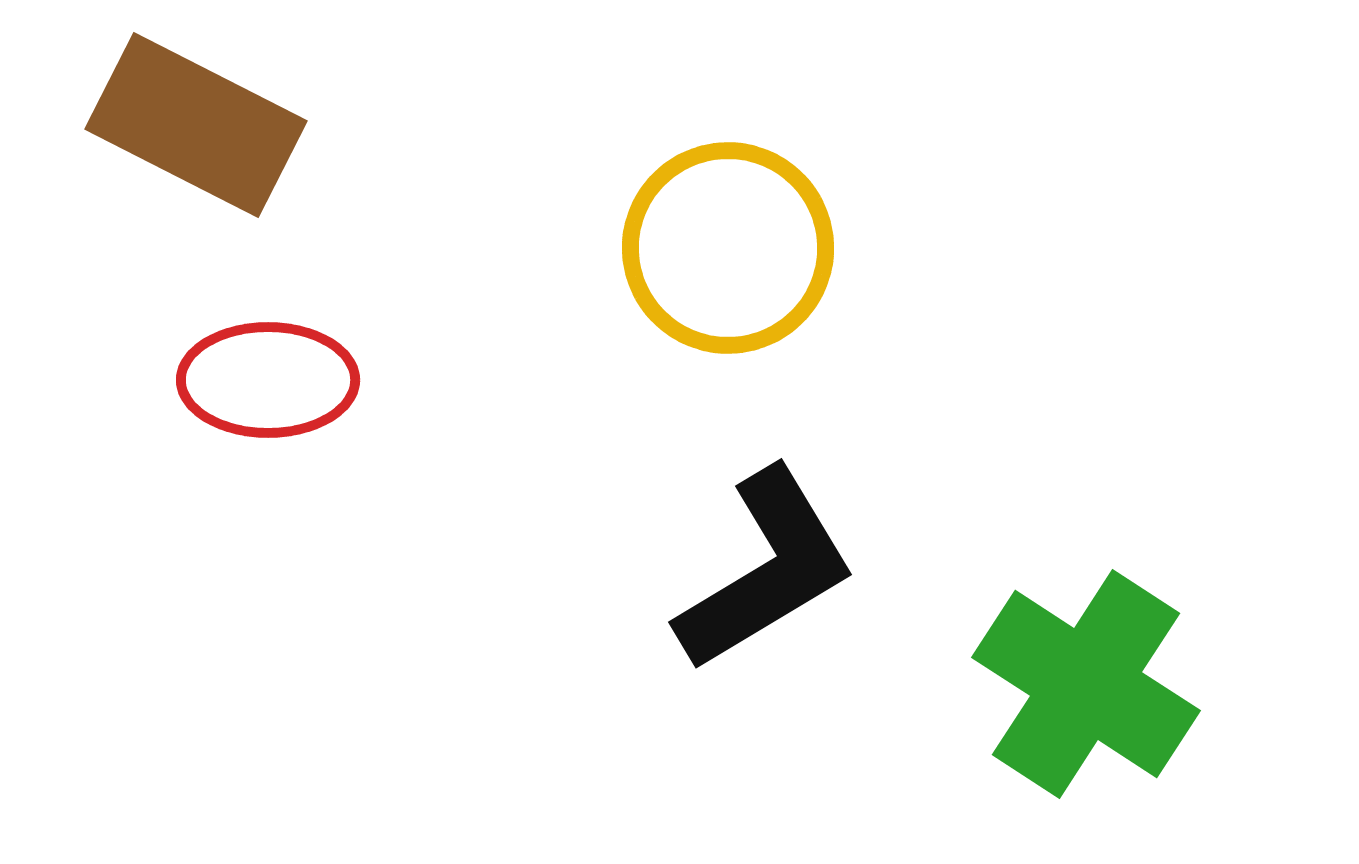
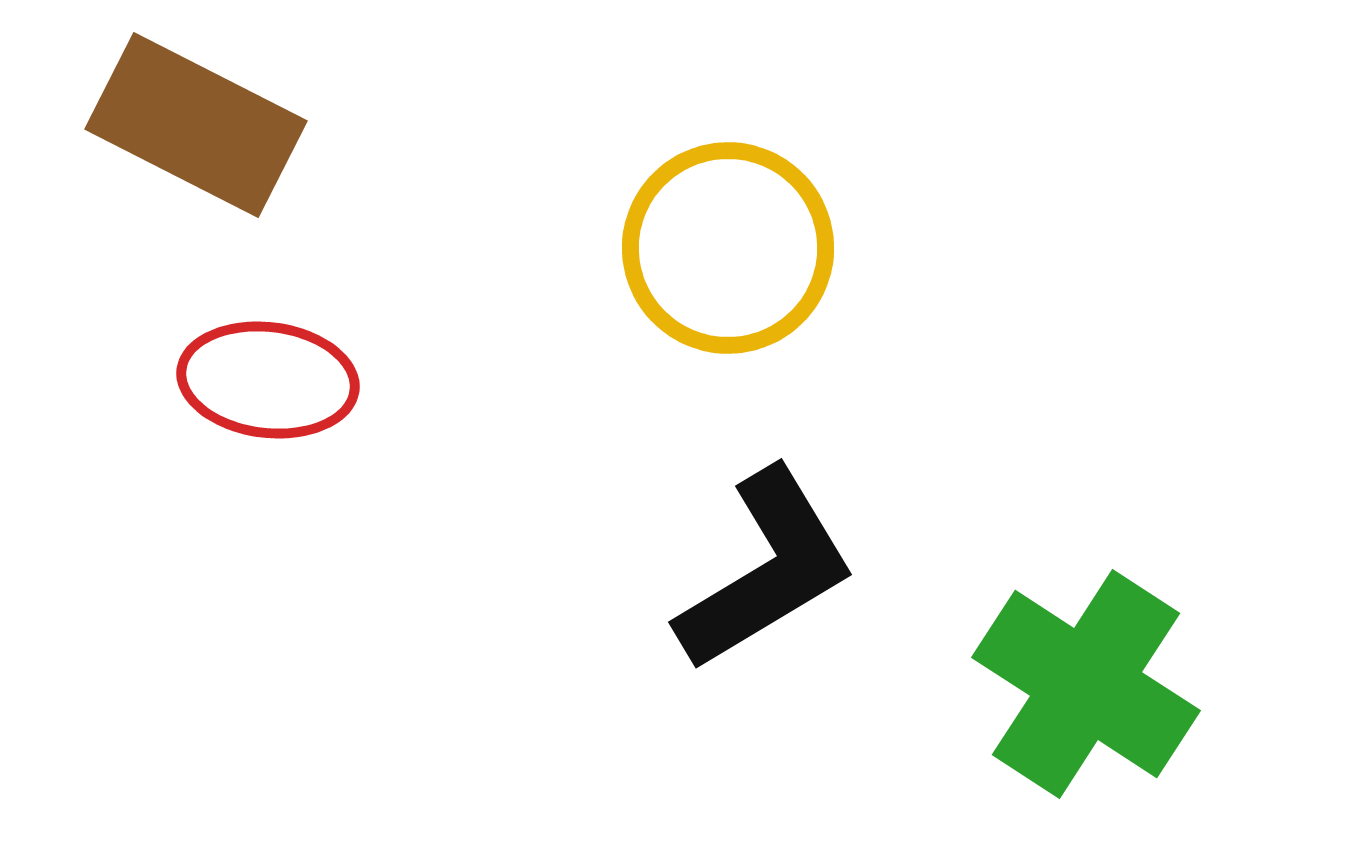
red ellipse: rotated 7 degrees clockwise
